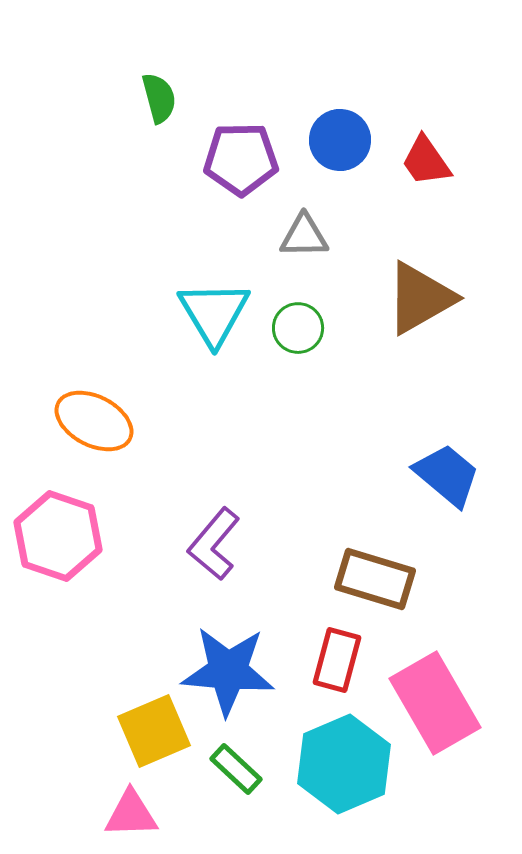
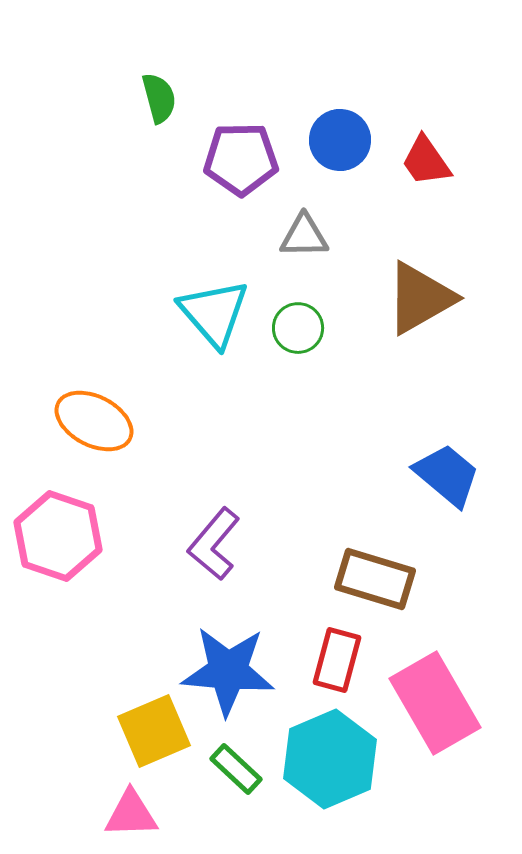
cyan triangle: rotated 10 degrees counterclockwise
cyan hexagon: moved 14 px left, 5 px up
